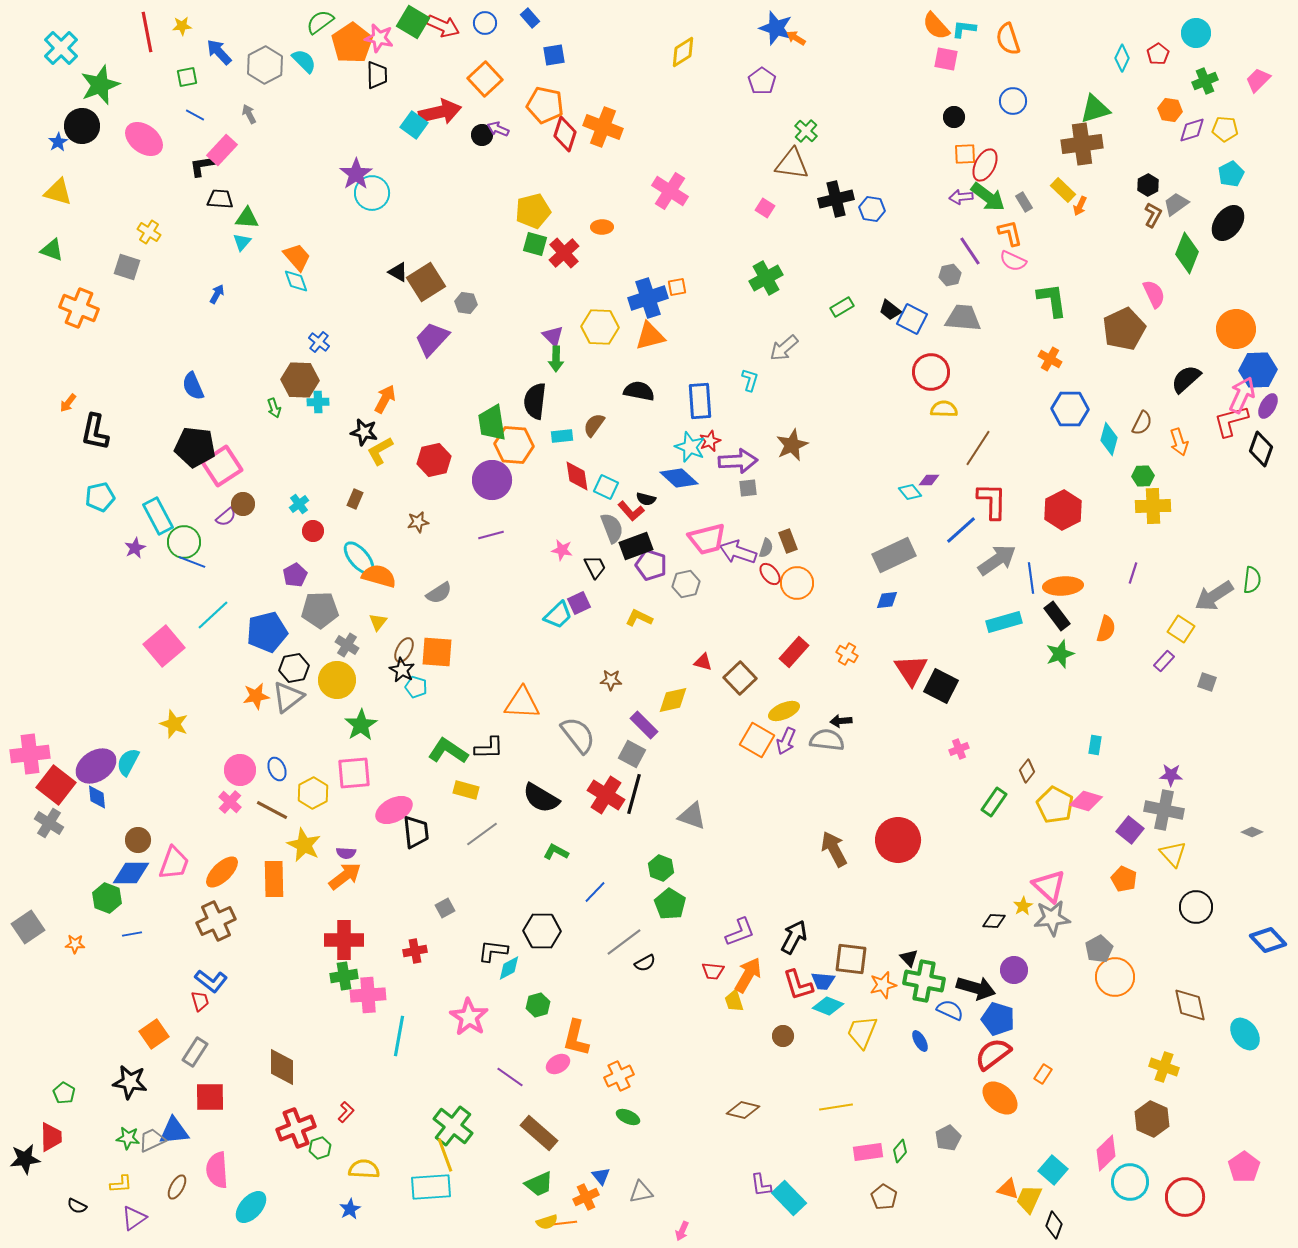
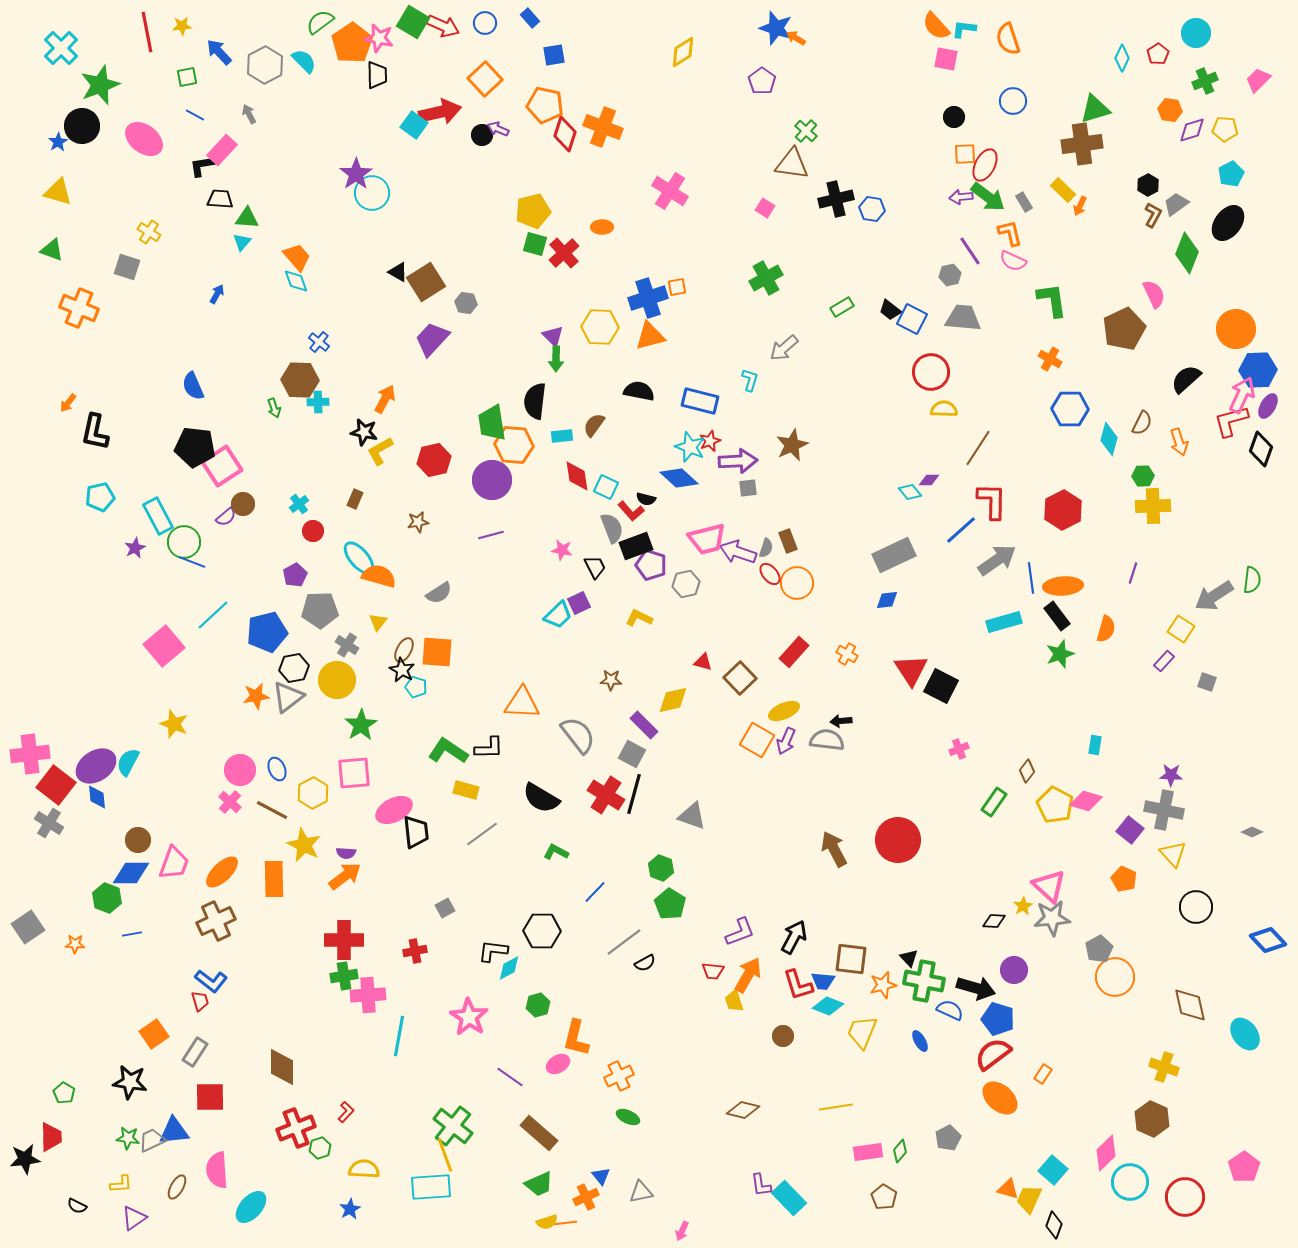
blue rectangle at (700, 401): rotated 72 degrees counterclockwise
